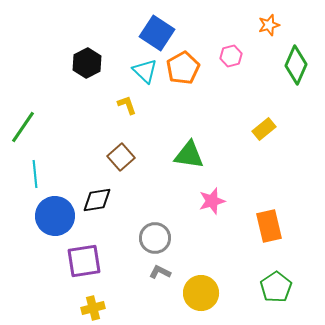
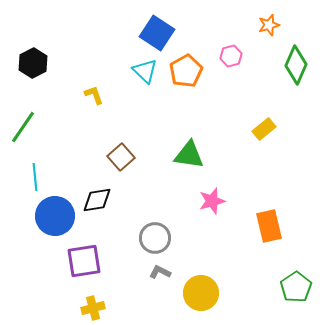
black hexagon: moved 54 px left
orange pentagon: moved 3 px right, 3 px down
yellow L-shape: moved 33 px left, 10 px up
cyan line: moved 3 px down
green pentagon: moved 20 px right
